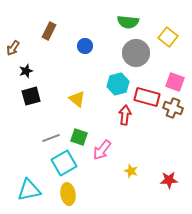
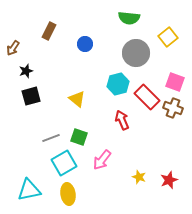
green semicircle: moved 1 px right, 4 px up
yellow square: rotated 12 degrees clockwise
blue circle: moved 2 px up
red rectangle: rotated 30 degrees clockwise
red arrow: moved 3 px left, 5 px down; rotated 30 degrees counterclockwise
pink arrow: moved 10 px down
yellow star: moved 8 px right, 6 px down
red star: rotated 18 degrees counterclockwise
